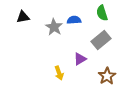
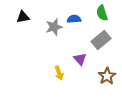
blue semicircle: moved 1 px up
gray star: rotated 24 degrees clockwise
purple triangle: rotated 40 degrees counterclockwise
